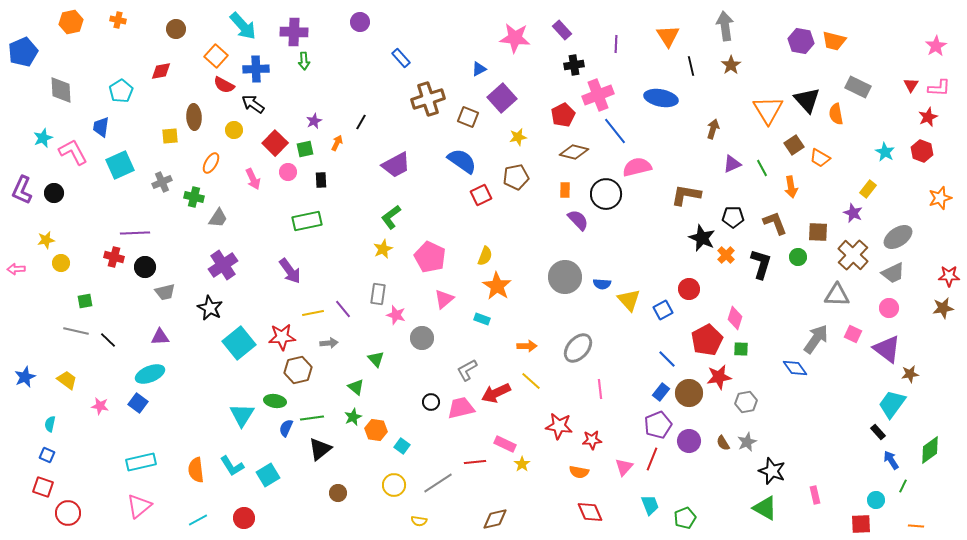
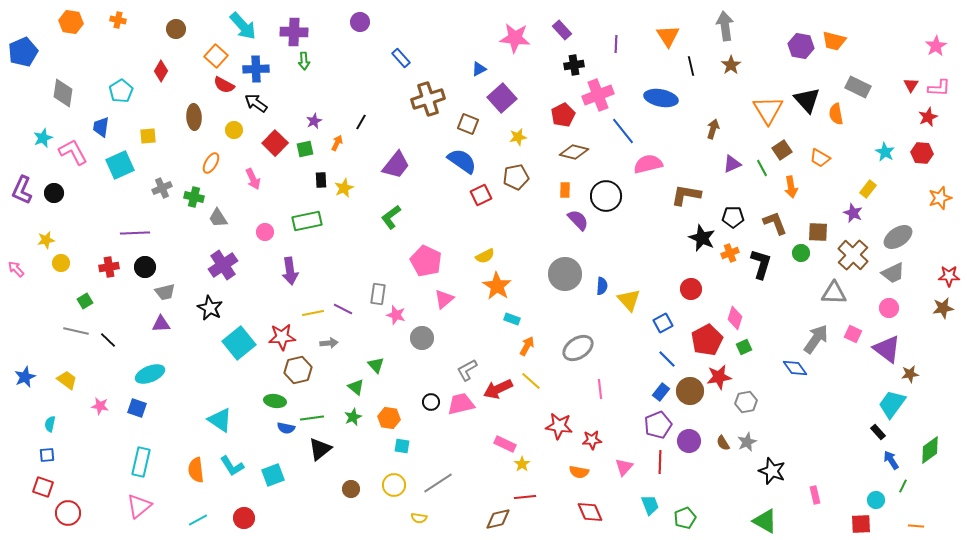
orange hexagon at (71, 22): rotated 20 degrees clockwise
purple hexagon at (801, 41): moved 5 px down
red diamond at (161, 71): rotated 50 degrees counterclockwise
gray diamond at (61, 90): moved 2 px right, 3 px down; rotated 12 degrees clockwise
black arrow at (253, 104): moved 3 px right, 1 px up
brown square at (468, 117): moved 7 px down
blue line at (615, 131): moved 8 px right
yellow square at (170, 136): moved 22 px left
brown square at (794, 145): moved 12 px left, 5 px down
red hexagon at (922, 151): moved 2 px down; rotated 15 degrees counterclockwise
purple trapezoid at (396, 165): rotated 24 degrees counterclockwise
pink semicircle at (637, 167): moved 11 px right, 3 px up
pink circle at (288, 172): moved 23 px left, 60 px down
gray cross at (162, 182): moved 6 px down
black circle at (606, 194): moved 2 px down
gray trapezoid at (218, 218): rotated 115 degrees clockwise
yellow star at (383, 249): moved 39 px left, 61 px up
orange cross at (726, 255): moved 4 px right, 2 px up; rotated 24 degrees clockwise
yellow semicircle at (485, 256): rotated 42 degrees clockwise
red cross at (114, 257): moved 5 px left, 10 px down; rotated 24 degrees counterclockwise
pink pentagon at (430, 257): moved 4 px left, 4 px down
green circle at (798, 257): moved 3 px right, 4 px up
pink arrow at (16, 269): rotated 48 degrees clockwise
purple arrow at (290, 271): rotated 28 degrees clockwise
gray circle at (565, 277): moved 3 px up
blue semicircle at (602, 284): moved 2 px down; rotated 90 degrees counterclockwise
red circle at (689, 289): moved 2 px right
gray triangle at (837, 295): moved 3 px left, 2 px up
green square at (85, 301): rotated 21 degrees counterclockwise
purple line at (343, 309): rotated 24 degrees counterclockwise
blue square at (663, 310): moved 13 px down
cyan rectangle at (482, 319): moved 30 px right
purple triangle at (160, 337): moved 1 px right, 13 px up
orange arrow at (527, 346): rotated 60 degrees counterclockwise
gray ellipse at (578, 348): rotated 16 degrees clockwise
green square at (741, 349): moved 3 px right, 2 px up; rotated 28 degrees counterclockwise
green triangle at (376, 359): moved 6 px down
red arrow at (496, 393): moved 2 px right, 4 px up
brown circle at (689, 393): moved 1 px right, 2 px up
blue square at (138, 403): moved 1 px left, 5 px down; rotated 18 degrees counterclockwise
pink trapezoid at (461, 408): moved 4 px up
cyan triangle at (242, 415): moved 22 px left, 5 px down; rotated 28 degrees counterclockwise
blue semicircle at (286, 428): rotated 102 degrees counterclockwise
orange hexagon at (376, 430): moved 13 px right, 12 px up
cyan square at (402, 446): rotated 28 degrees counterclockwise
blue square at (47, 455): rotated 28 degrees counterclockwise
red line at (652, 459): moved 8 px right, 3 px down; rotated 20 degrees counterclockwise
cyan rectangle at (141, 462): rotated 64 degrees counterclockwise
red line at (475, 462): moved 50 px right, 35 px down
cyan square at (268, 475): moved 5 px right; rotated 10 degrees clockwise
brown circle at (338, 493): moved 13 px right, 4 px up
green triangle at (765, 508): moved 13 px down
brown diamond at (495, 519): moved 3 px right
yellow semicircle at (419, 521): moved 3 px up
